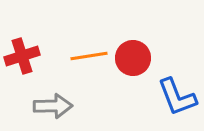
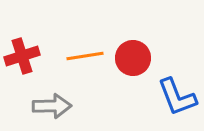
orange line: moved 4 px left
gray arrow: moved 1 px left
